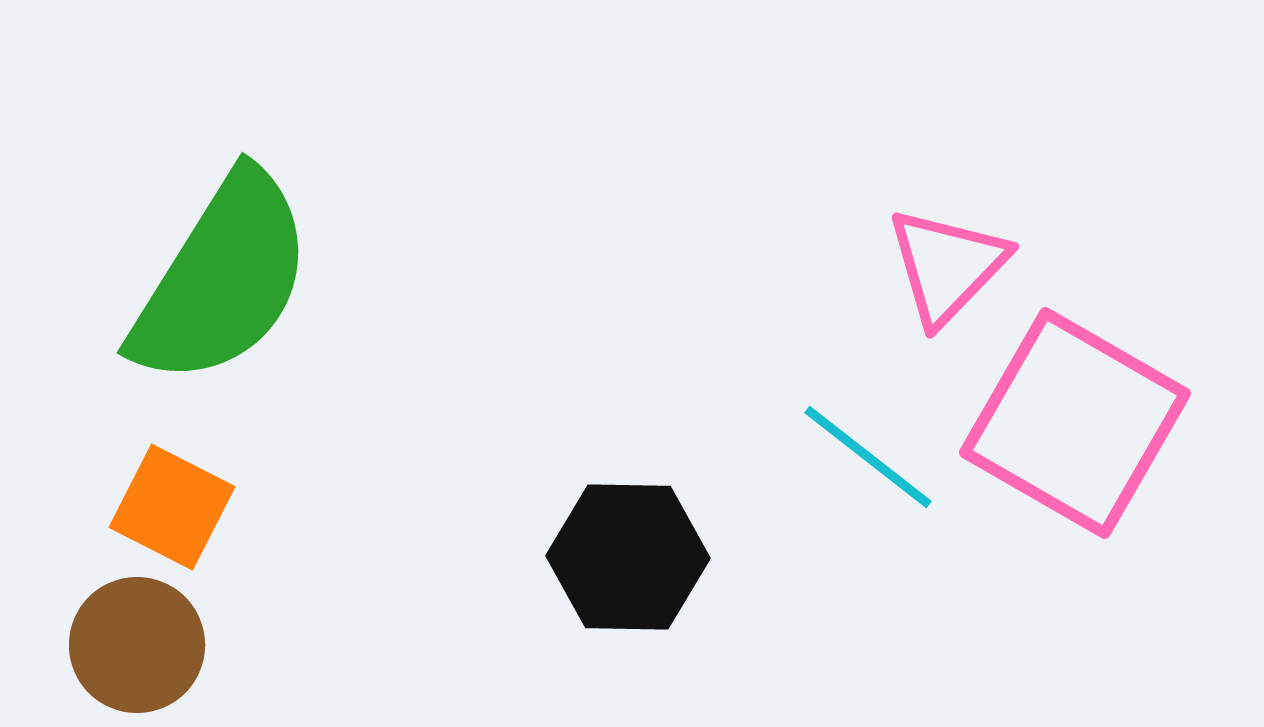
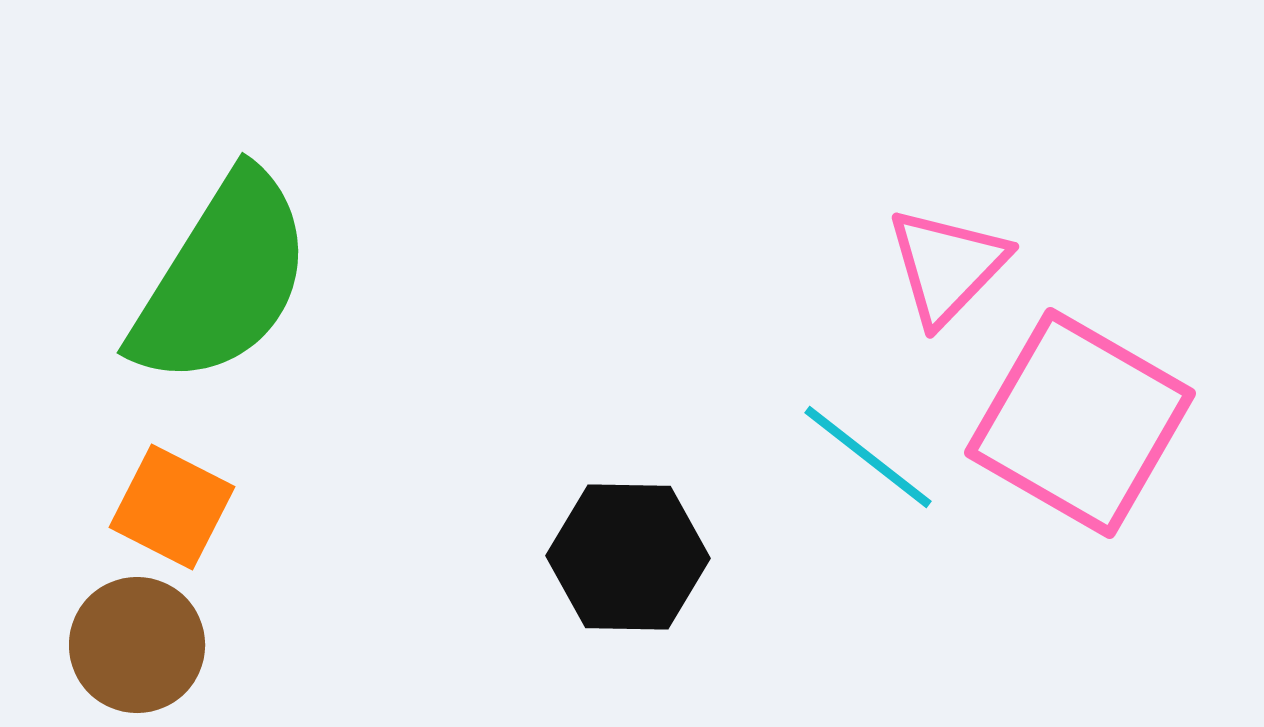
pink square: moved 5 px right
